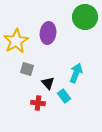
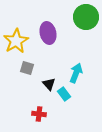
green circle: moved 1 px right
purple ellipse: rotated 20 degrees counterclockwise
gray square: moved 1 px up
black triangle: moved 1 px right, 1 px down
cyan rectangle: moved 2 px up
red cross: moved 1 px right, 11 px down
